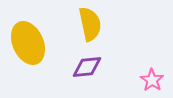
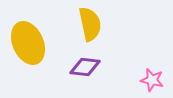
purple diamond: moved 2 px left; rotated 12 degrees clockwise
pink star: rotated 20 degrees counterclockwise
